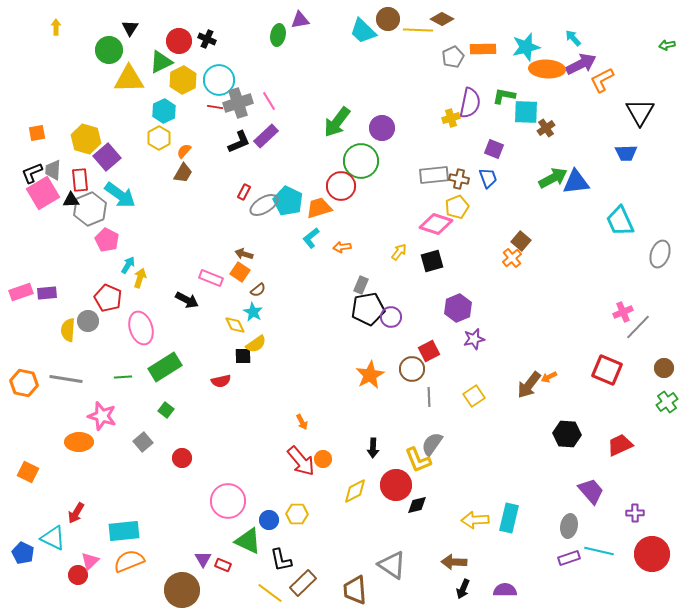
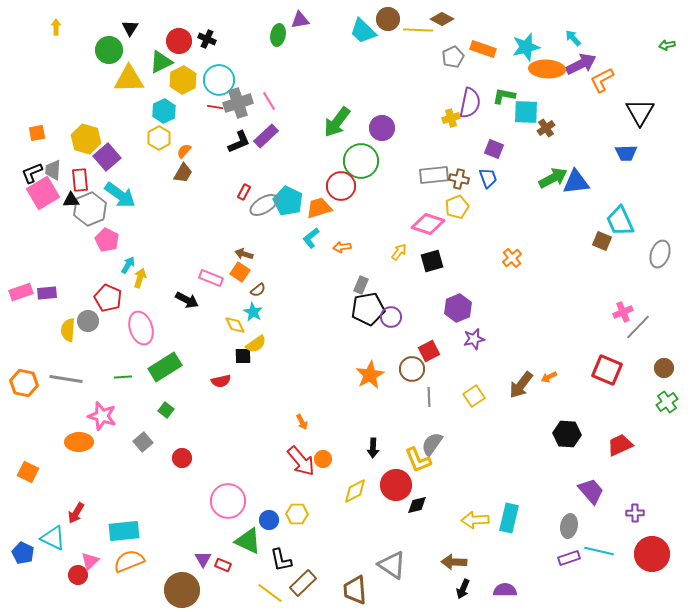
orange rectangle at (483, 49): rotated 20 degrees clockwise
pink diamond at (436, 224): moved 8 px left
brown square at (521, 241): moved 81 px right; rotated 18 degrees counterclockwise
brown arrow at (529, 385): moved 8 px left
